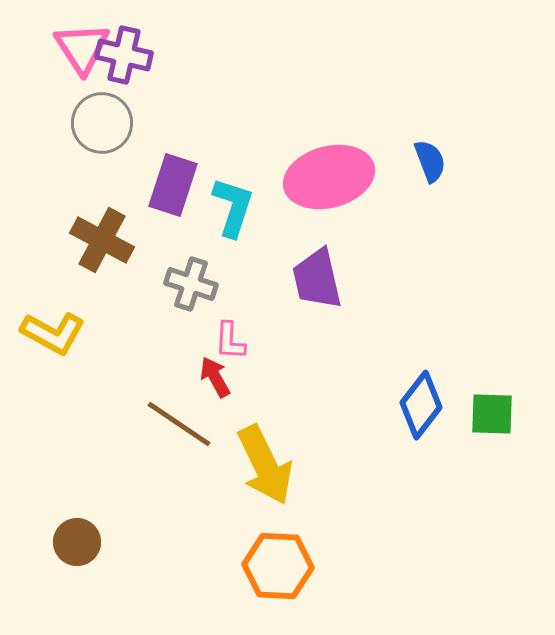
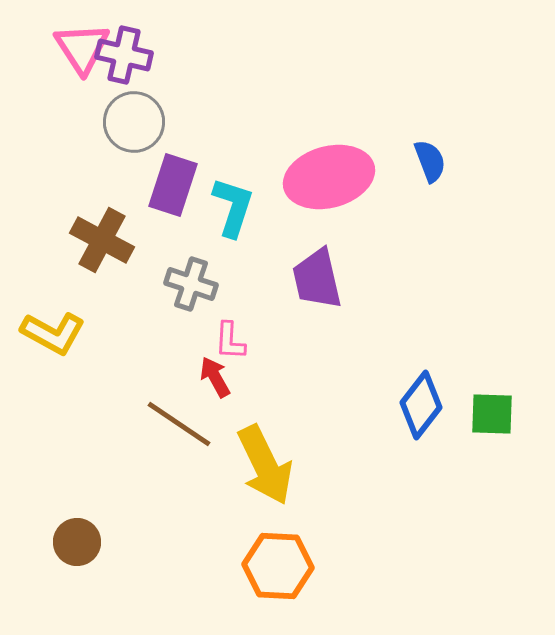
gray circle: moved 32 px right, 1 px up
